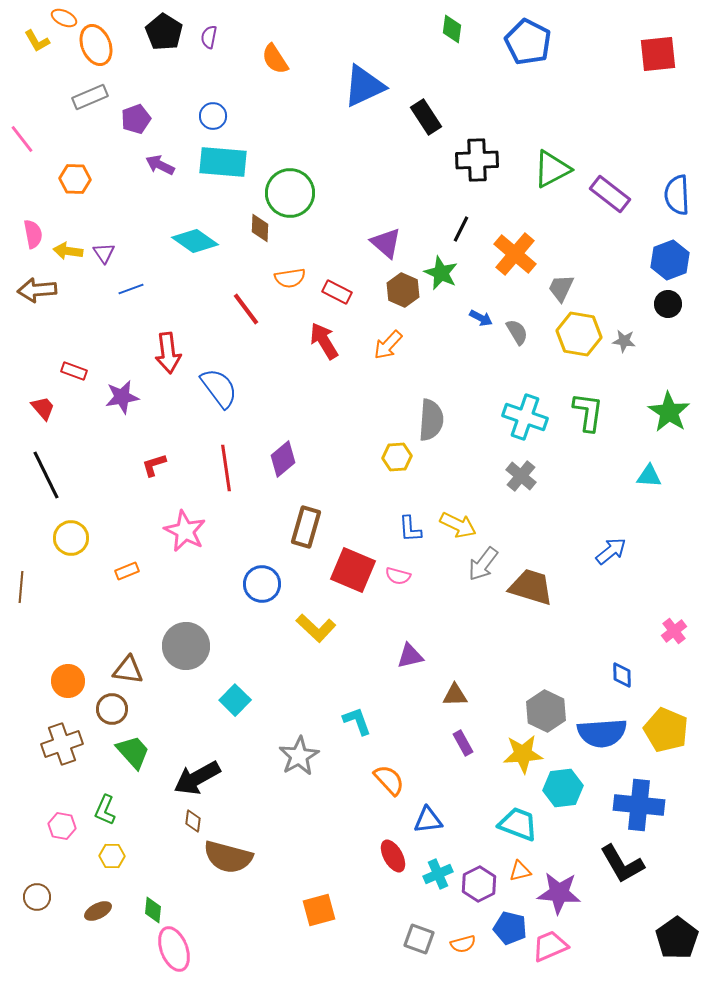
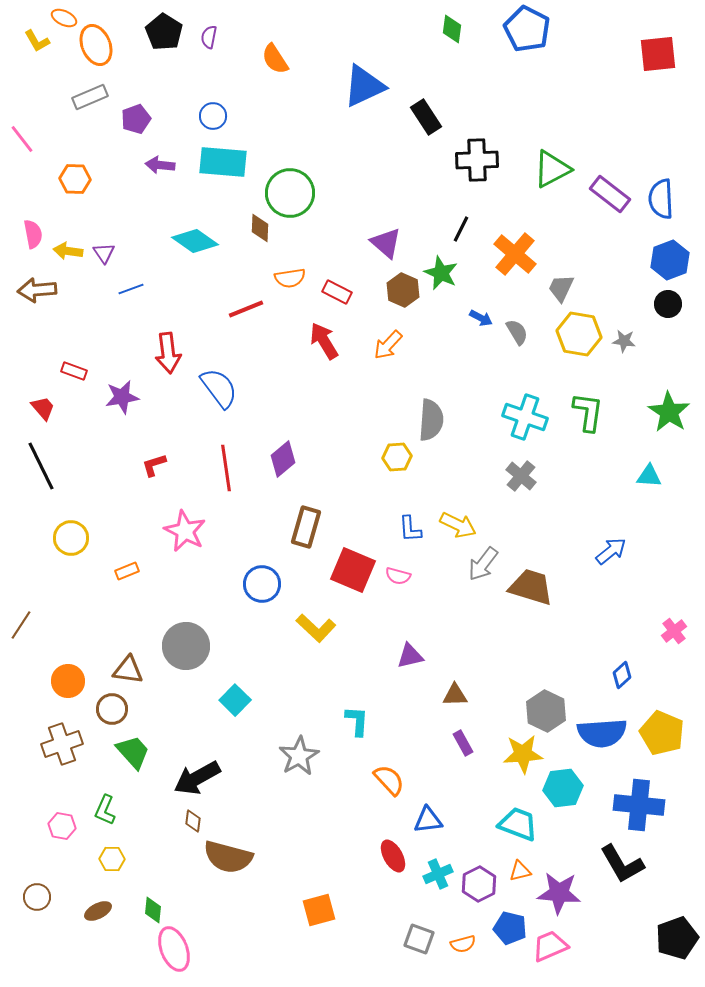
blue pentagon at (528, 42): moved 1 px left, 13 px up
purple arrow at (160, 165): rotated 20 degrees counterclockwise
blue semicircle at (677, 195): moved 16 px left, 4 px down
red line at (246, 309): rotated 75 degrees counterclockwise
black line at (46, 475): moved 5 px left, 9 px up
brown line at (21, 587): moved 38 px down; rotated 28 degrees clockwise
blue diamond at (622, 675): rotated 48 degrees clockwise
cyan L-shape at (357, 721): rotated 24 degrees clockwise
yellow pentagon at (666, 730): moved 4 px left, 3 px down
yellow hexagon at (112, 856): moved 3 px down
black pentagon at (677, 938): rotated 15 degrees clockwise
